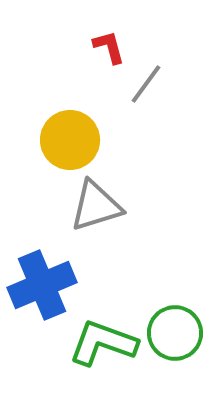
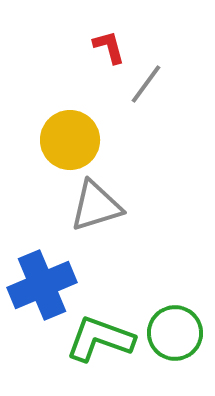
green L-shape: moved 3 px left, 4 px up
